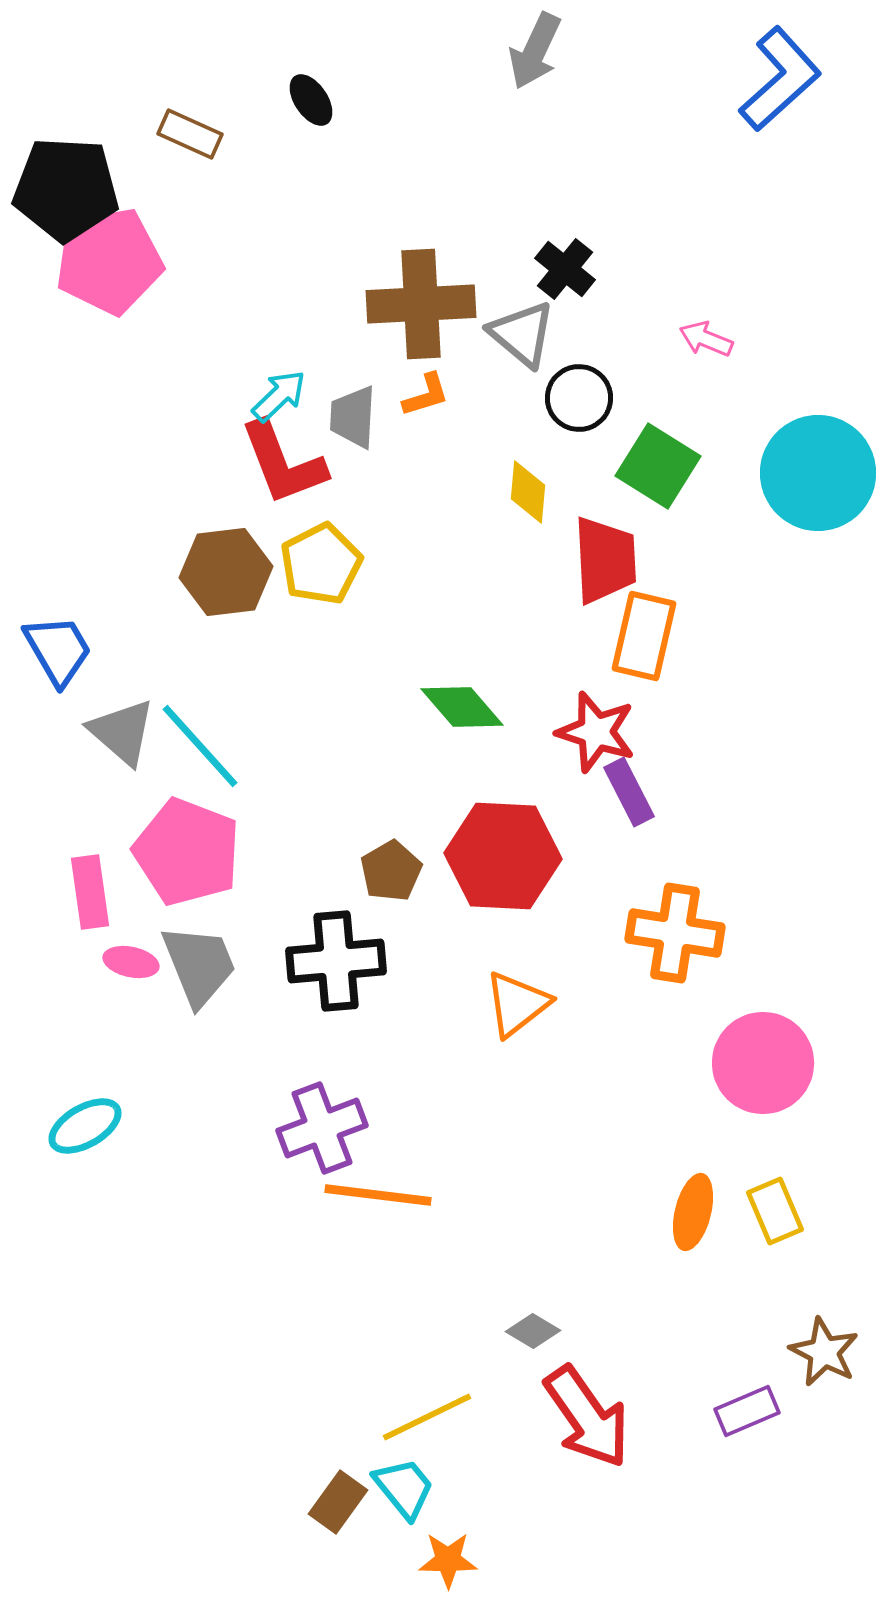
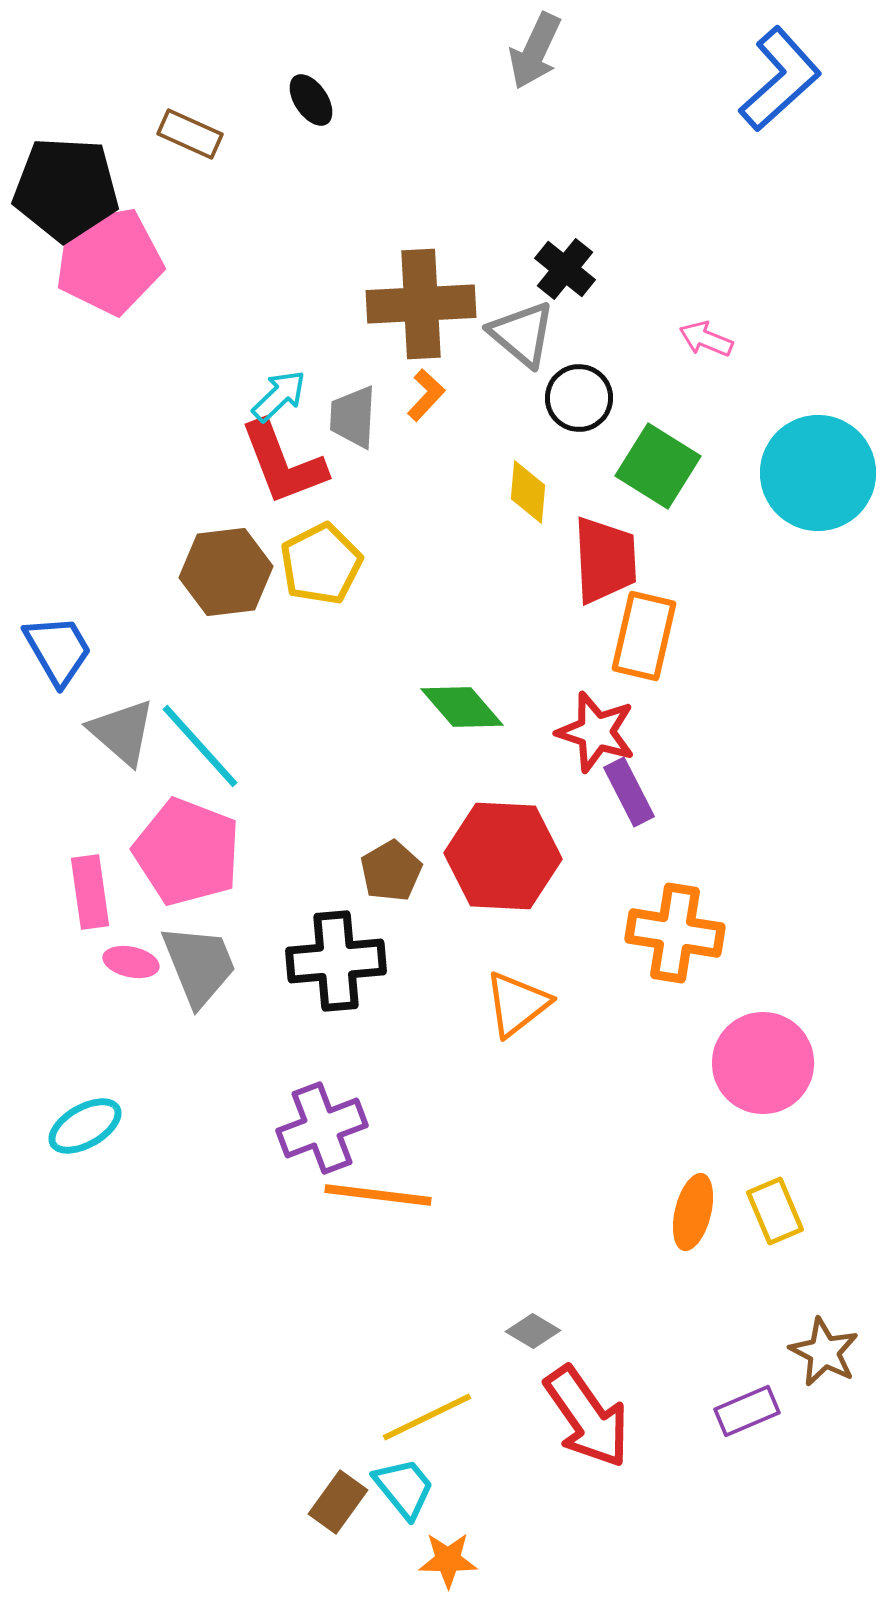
orange L-shape at (426, 395): rotated 30 degrees counterclockwise
